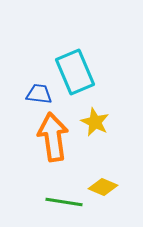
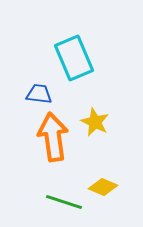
cyan rectangle: moved 1 px left, 14 px up
green line: rotated 9 degrees clockwise
